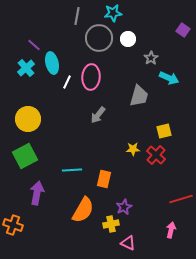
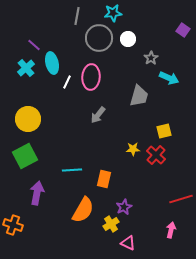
yellow cross: rotated 21 degrees counterclockwise
